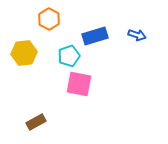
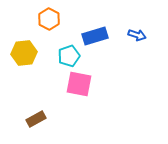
brown rectangle: moved 3 px up
